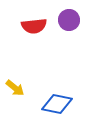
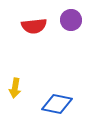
purple circle: moved 2 px right
yellow arrow: rotated 60 degrees clockwise
